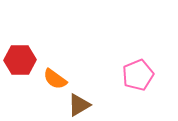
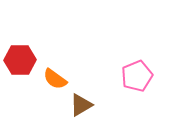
pink pentagon: moved 1 px left, 1 px down
brown triangle: moved 2 px right
